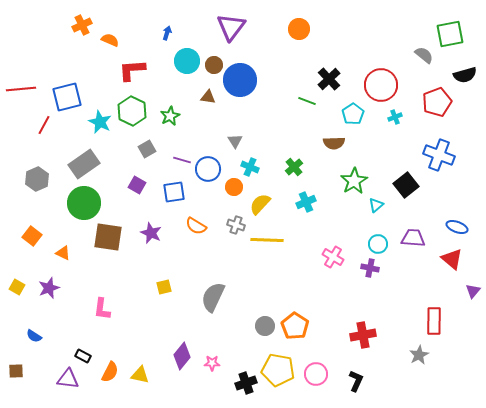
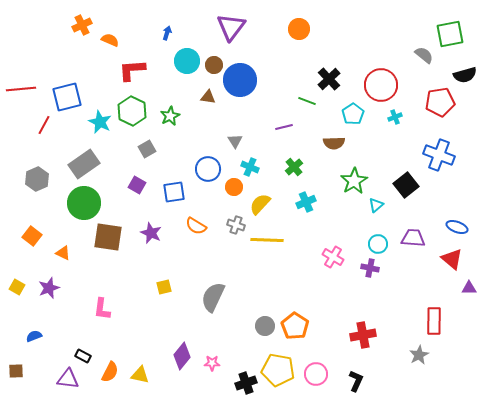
red pentagon at (437, 102): moved 3 px right; rotated 12 degrees clockwise
purple line at (182, 160): moved 102 px right, 33 px up; rotated 30 degrees counterclockwise
purple triangle at (473, 291): moved 4 px left, 3 px up; rotated 49 degrees clockwise
blue semicircle at (34, 336): rotated 126 degrees clockwise
